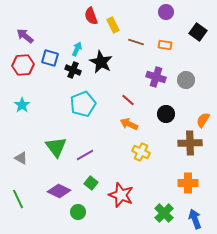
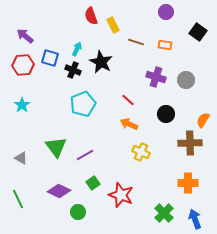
green square: moved 2 px right; rotated 16 degrees clockwise
